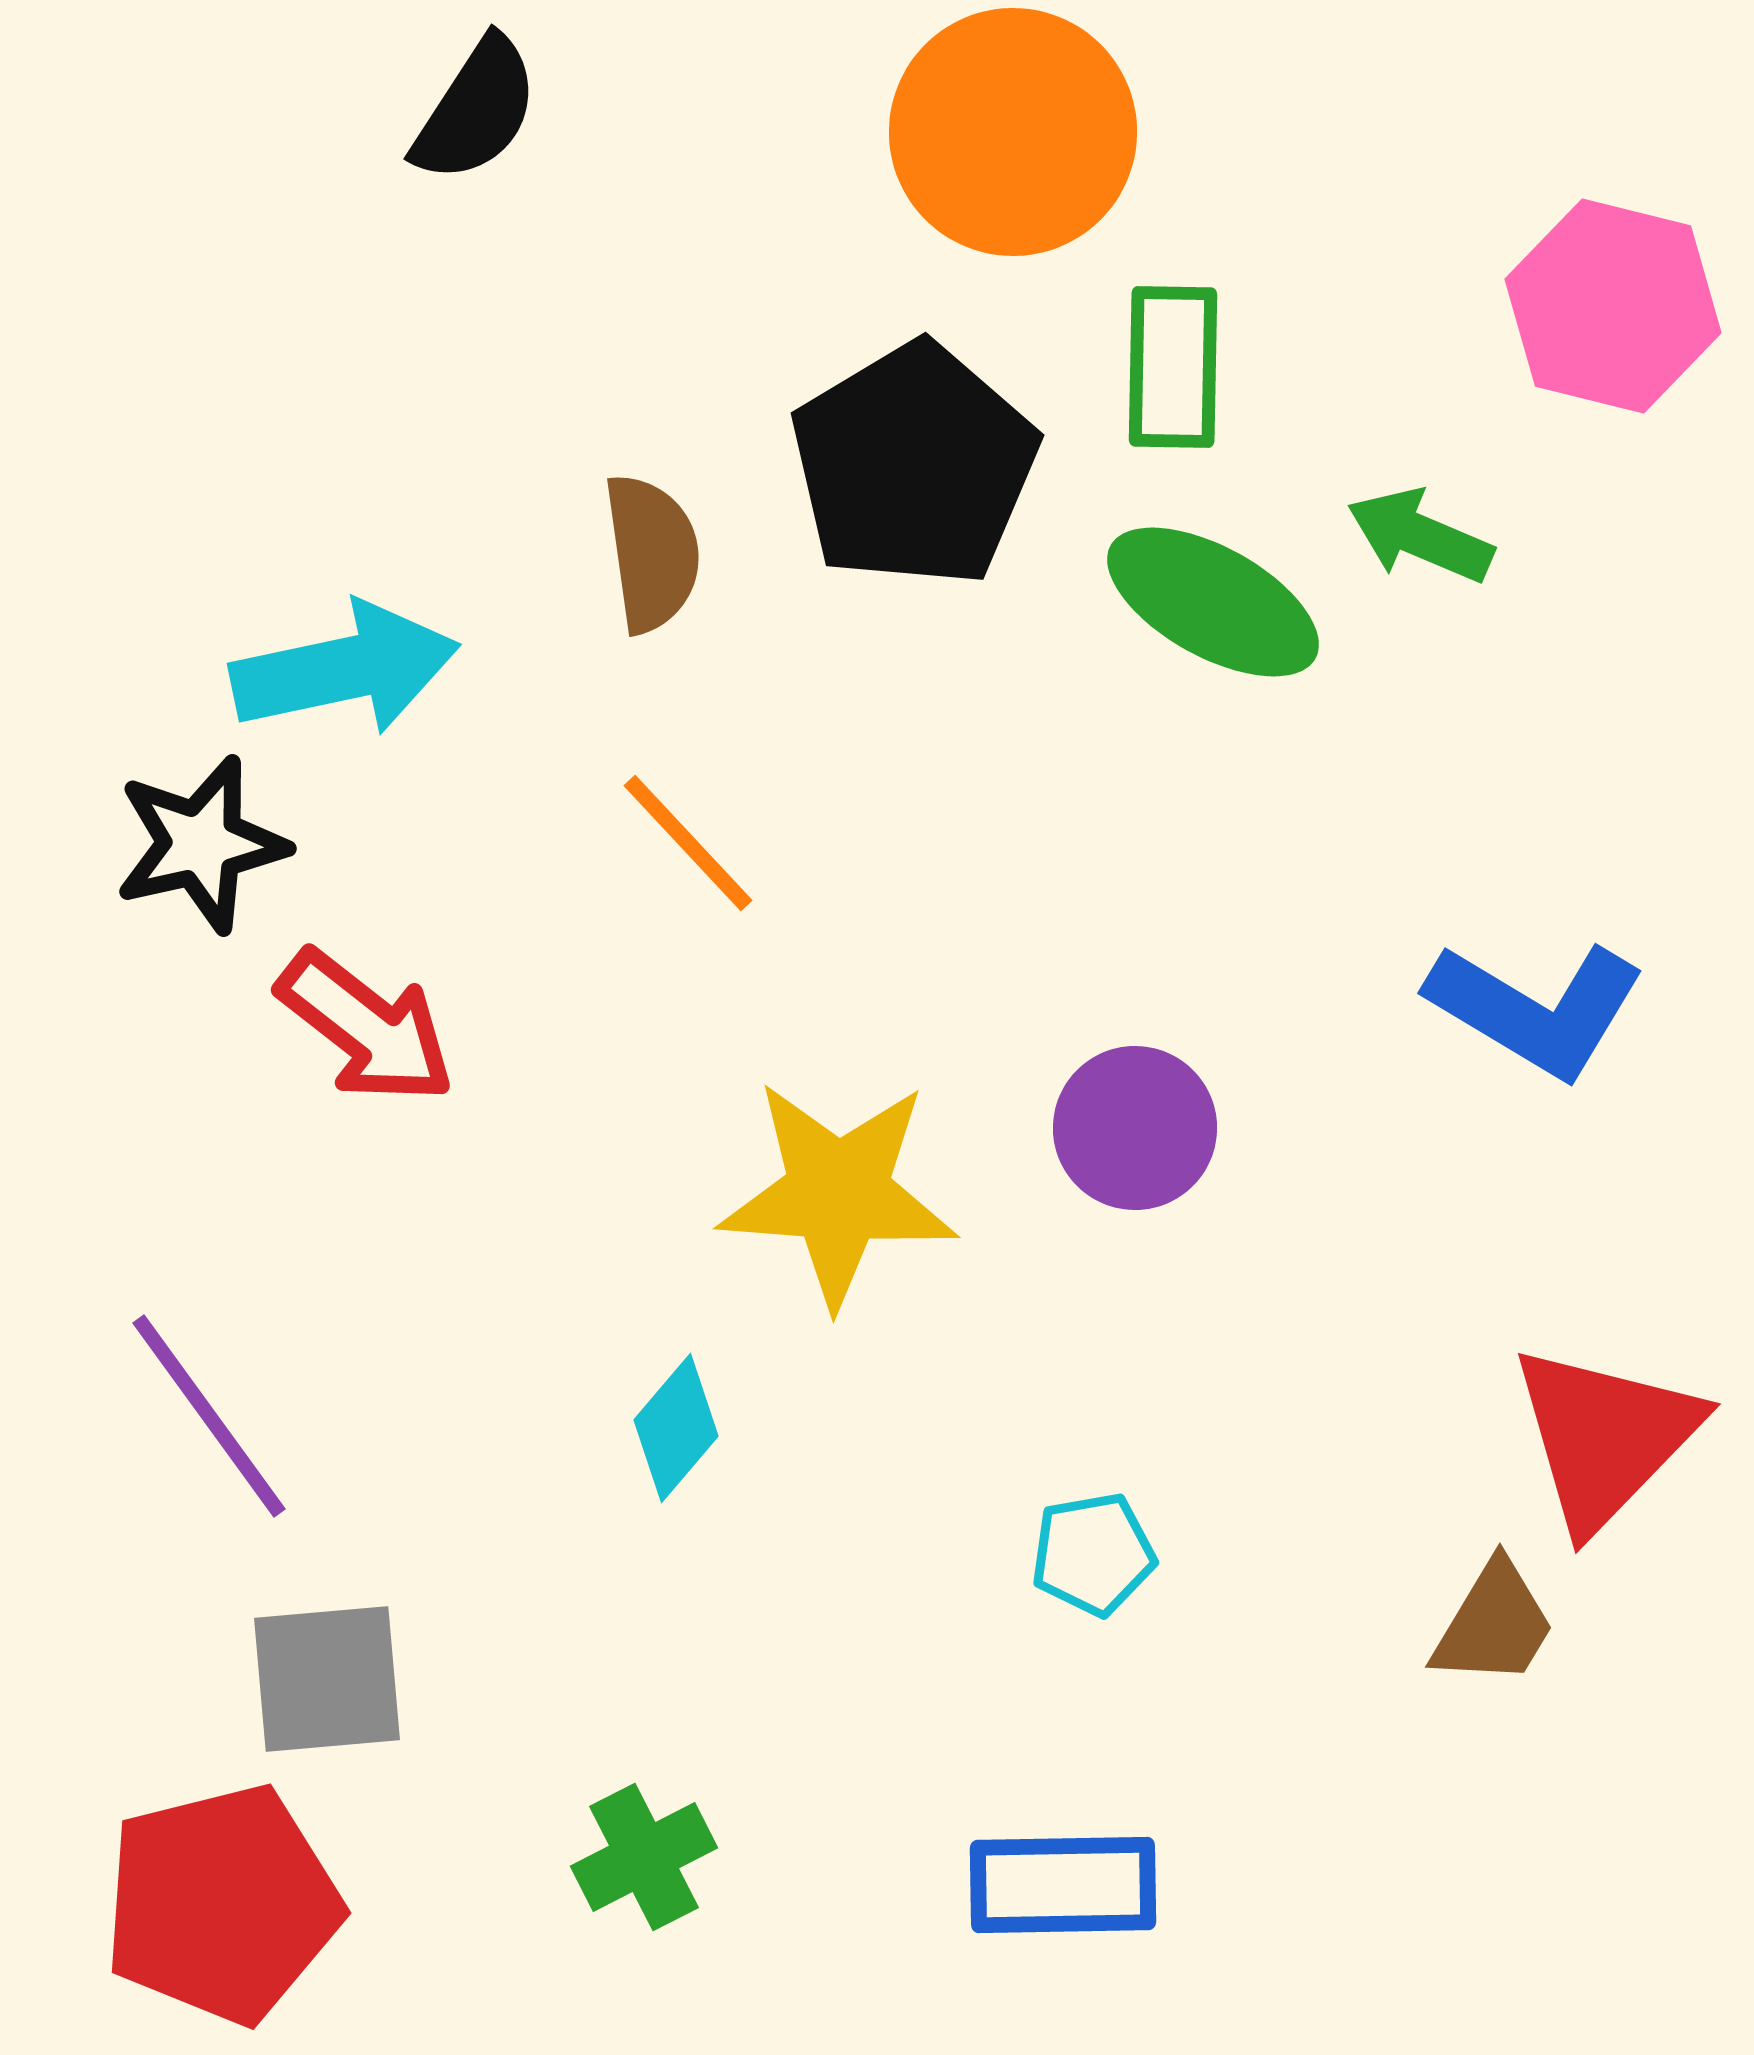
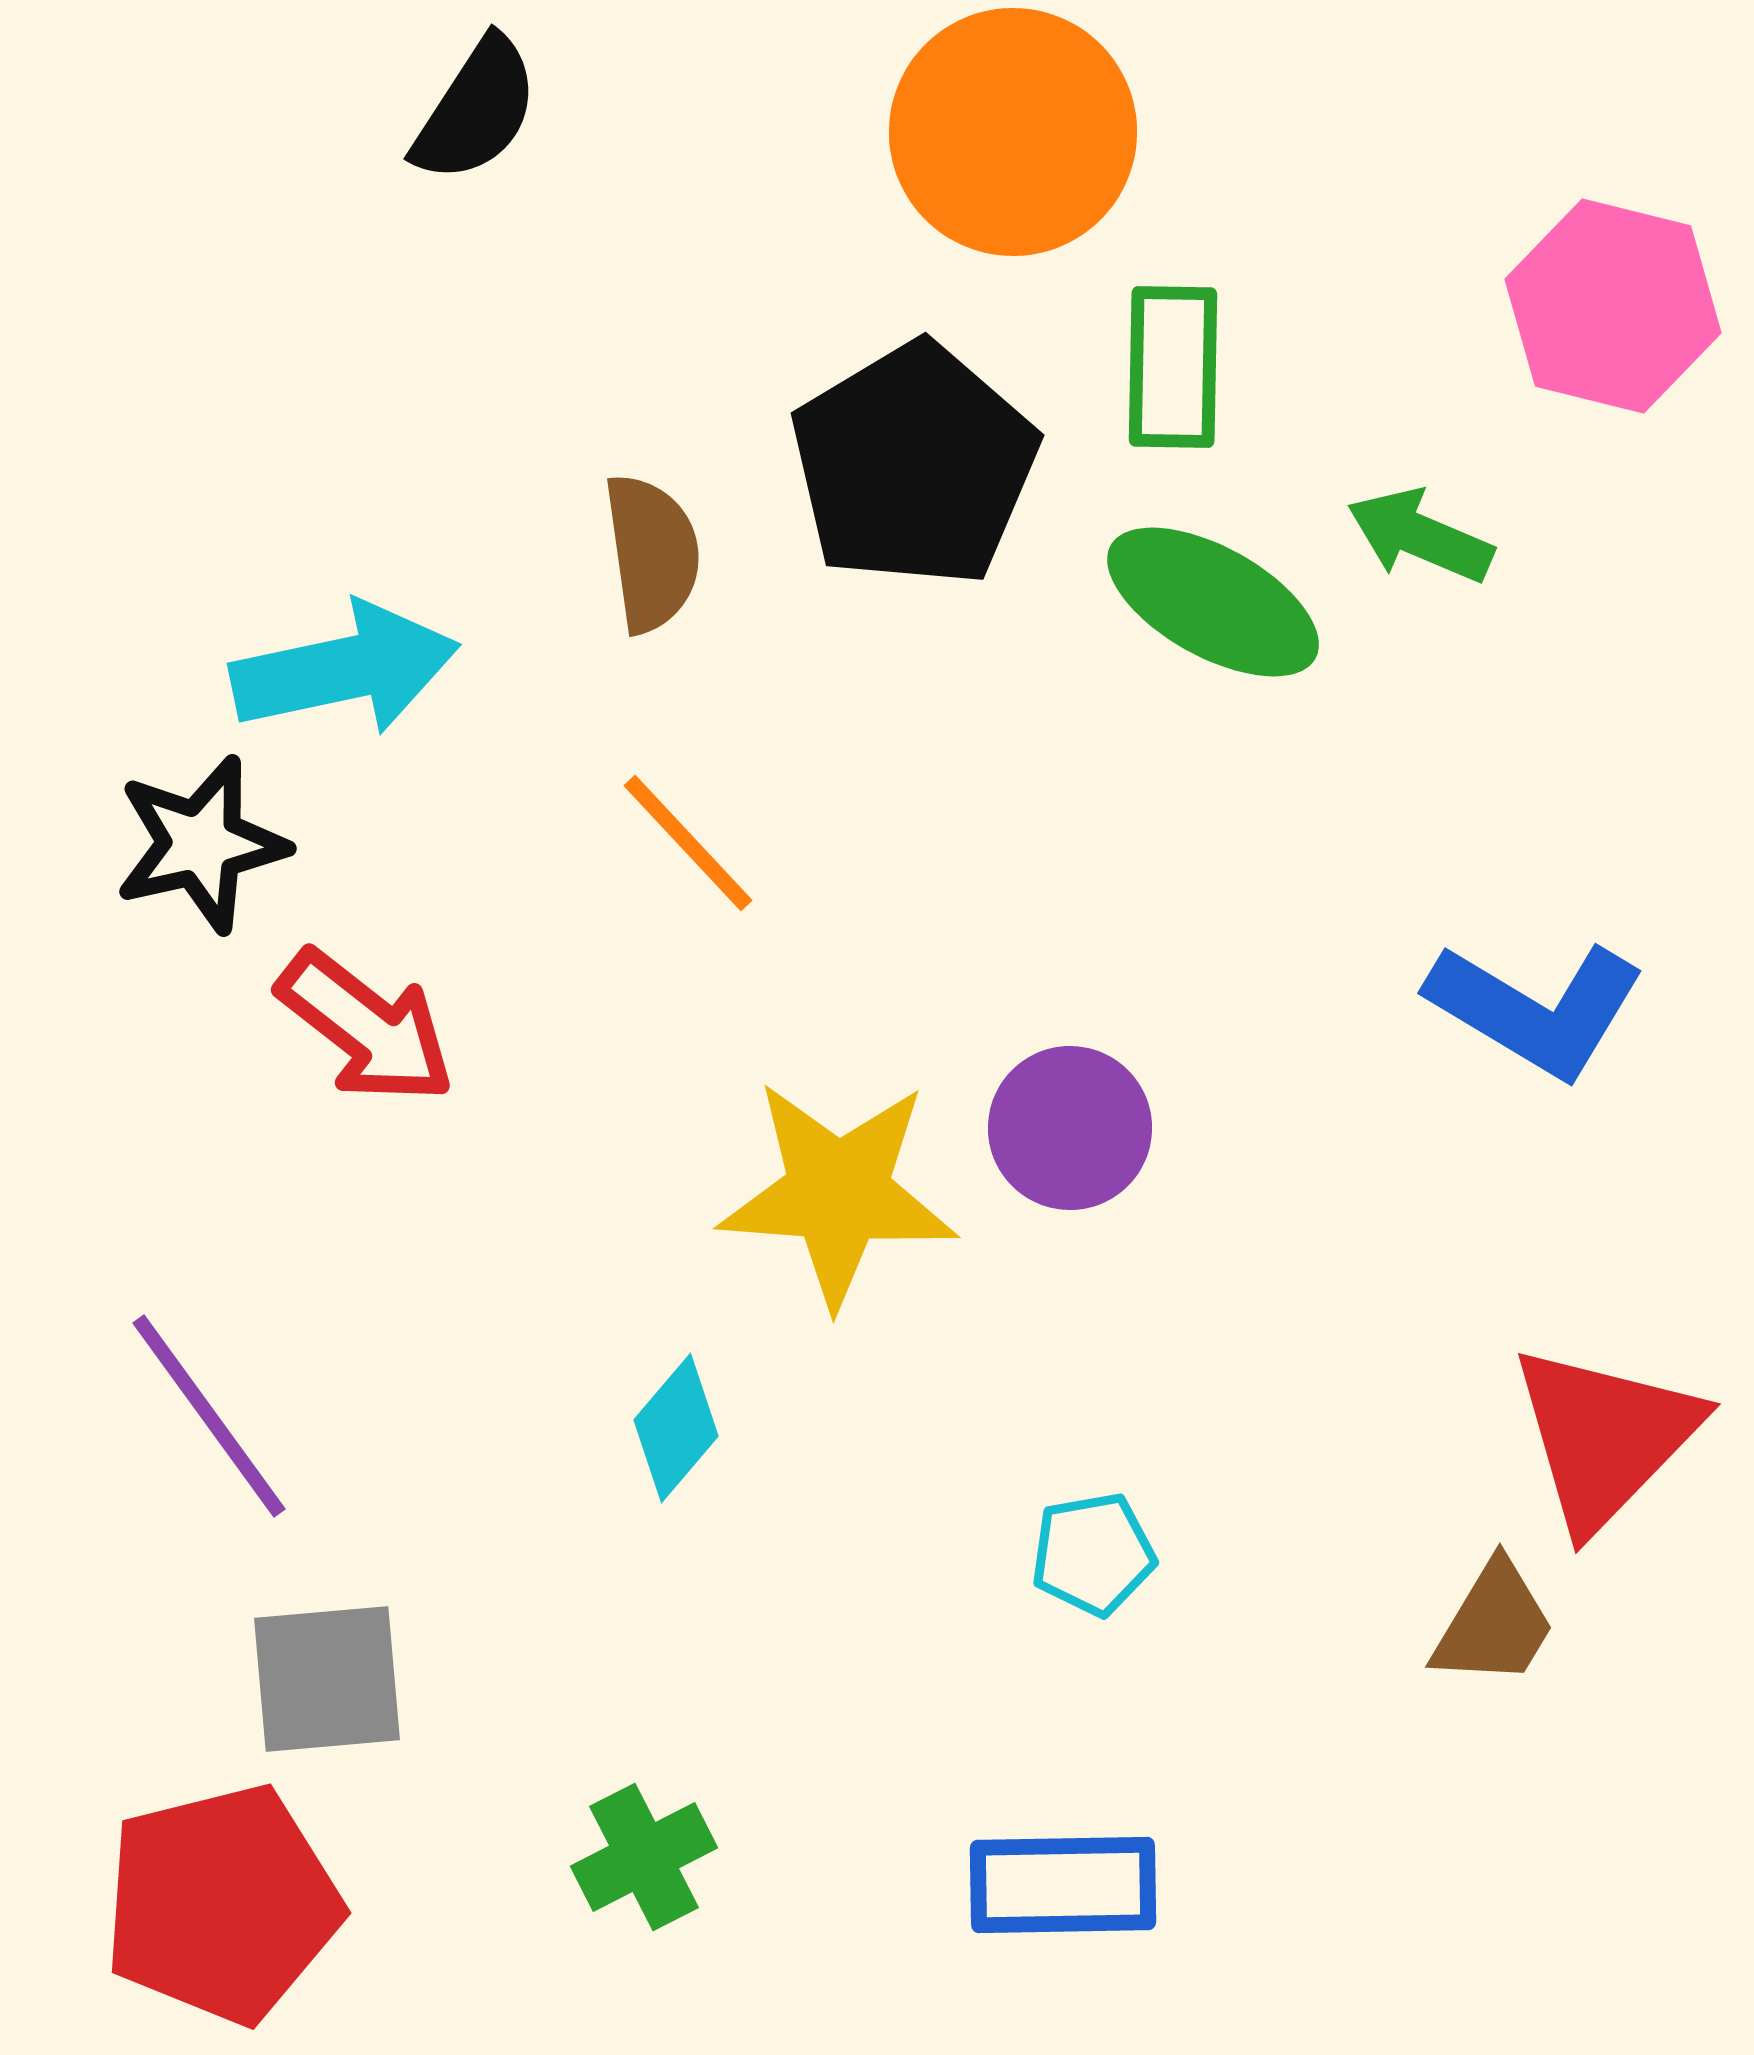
purple circle: moved 65 px left
